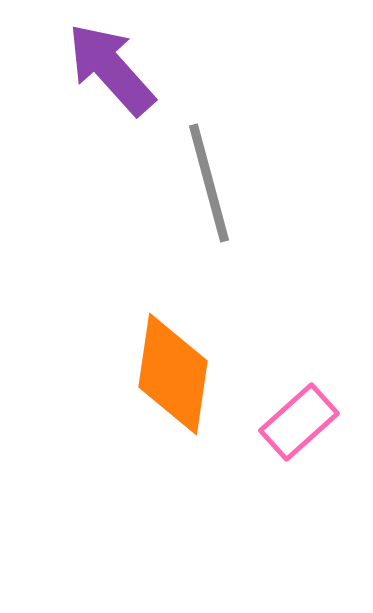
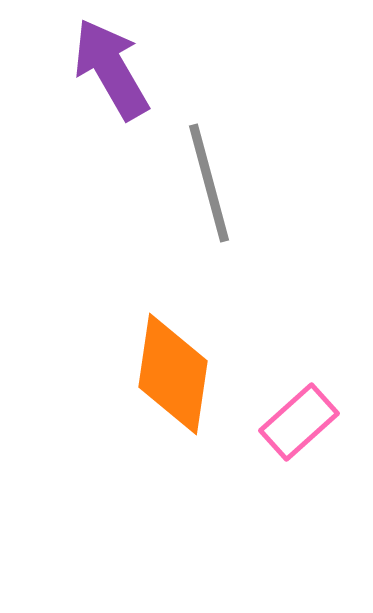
purple arrow: rotated 12 degrees clockwise
